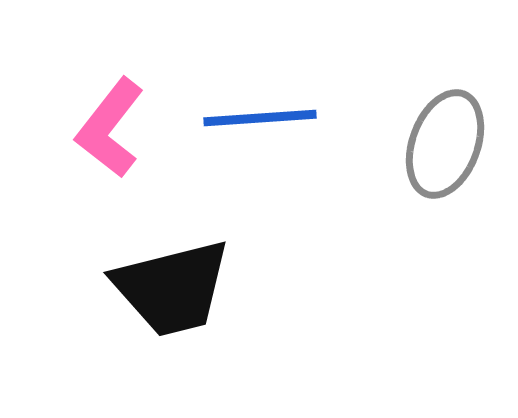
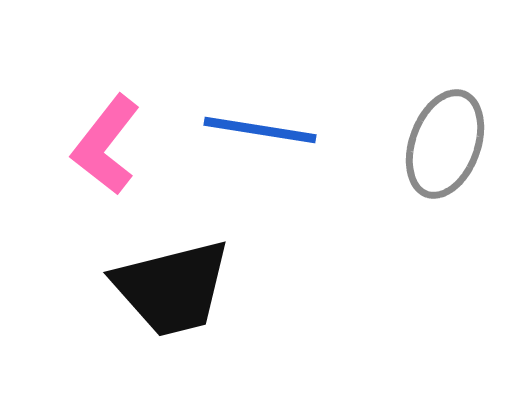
blue line: moved 12 px down; rotated 13 degrees clockwise
pink L-shape: moved 4 px left, 17 px down
